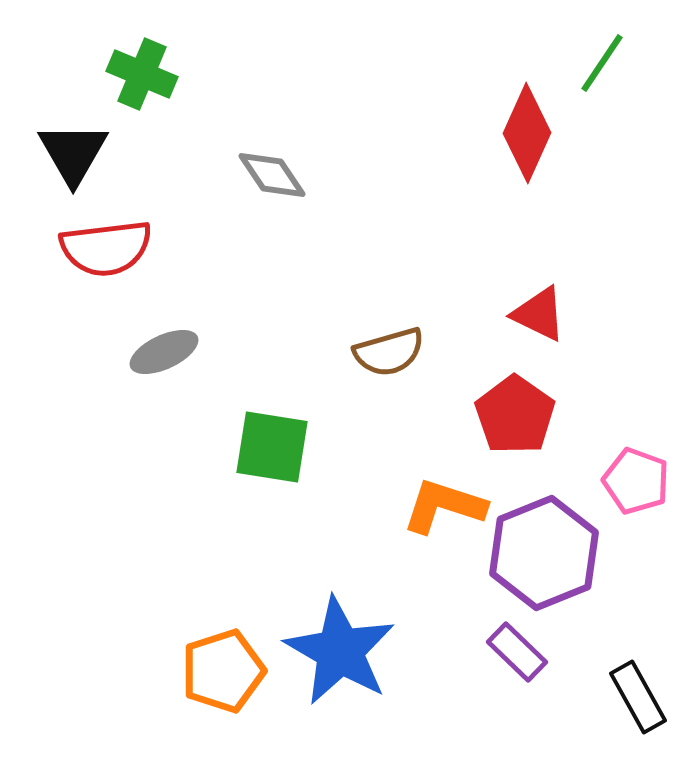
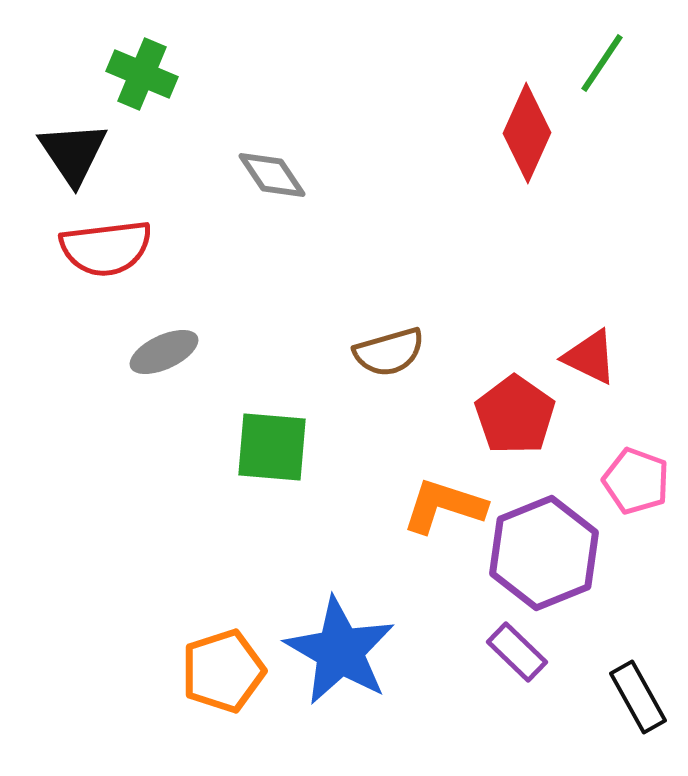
black triangle: rotated 4 degrees counterclockwise
red triangle: moved 51 px right, 43 px down
green square: rotated 4 degrees counterclockwise
